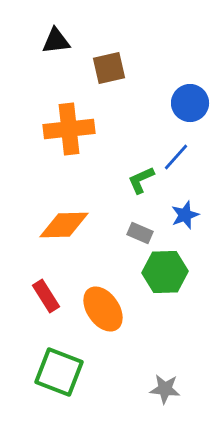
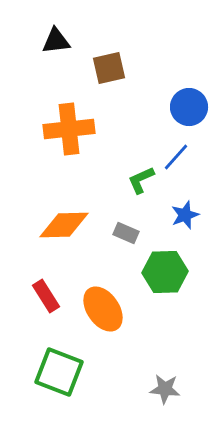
blue circle: moved 1 px left, 4 px down
gray rectangle: moved 14 px left
